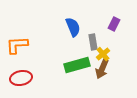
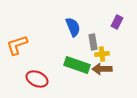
purple rectangle: moved 3 px right, 2 px up
orange L-shape: rotated 15 degrees counterclockwise
yellow cross: moved 1 px left; rotated 32 degrees clockwise
green rectangle: rotated 35 degrees clockwise
brown arrow: rotated 66 degrees clockwise
red ellipse: moved 16 px right, 1 px down; rotated 35 degrees clockwise
